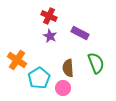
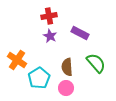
red cross: rotated 35 degrees counterclockwise
green semicircle: rotated 20 degrees counterclockwise
brown semicircle: moved 1 px left, 1 px up
pink circle: moved 3 px right
